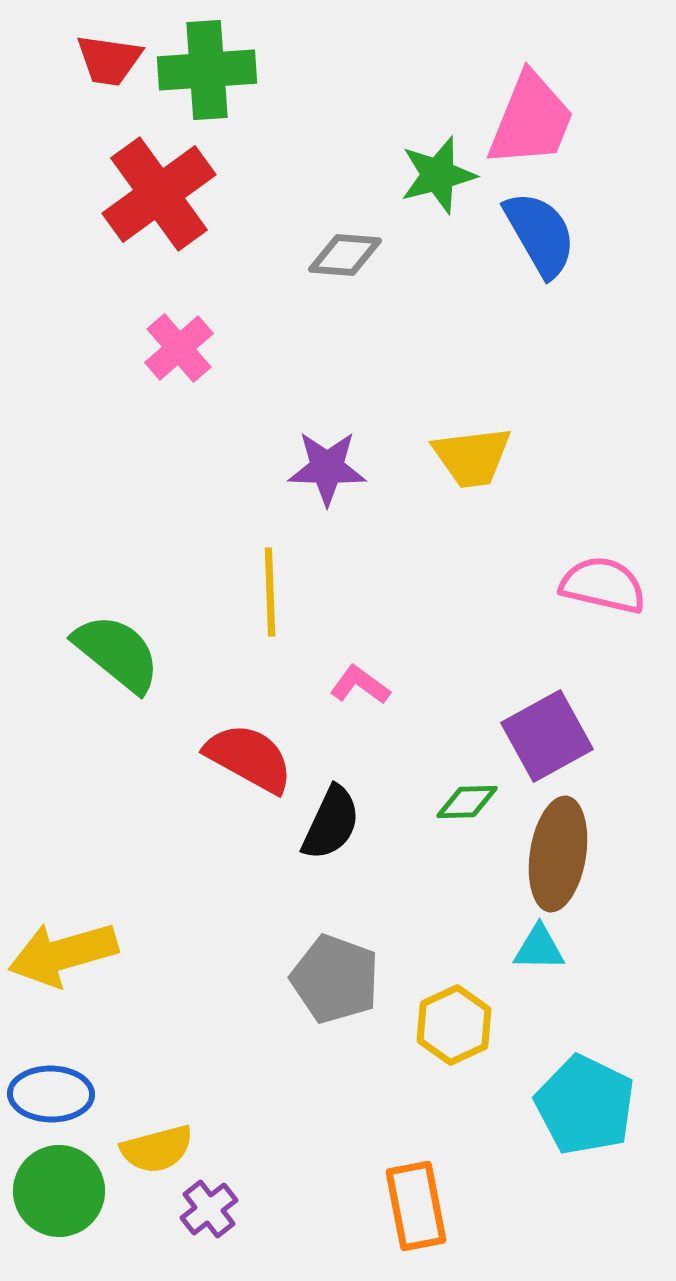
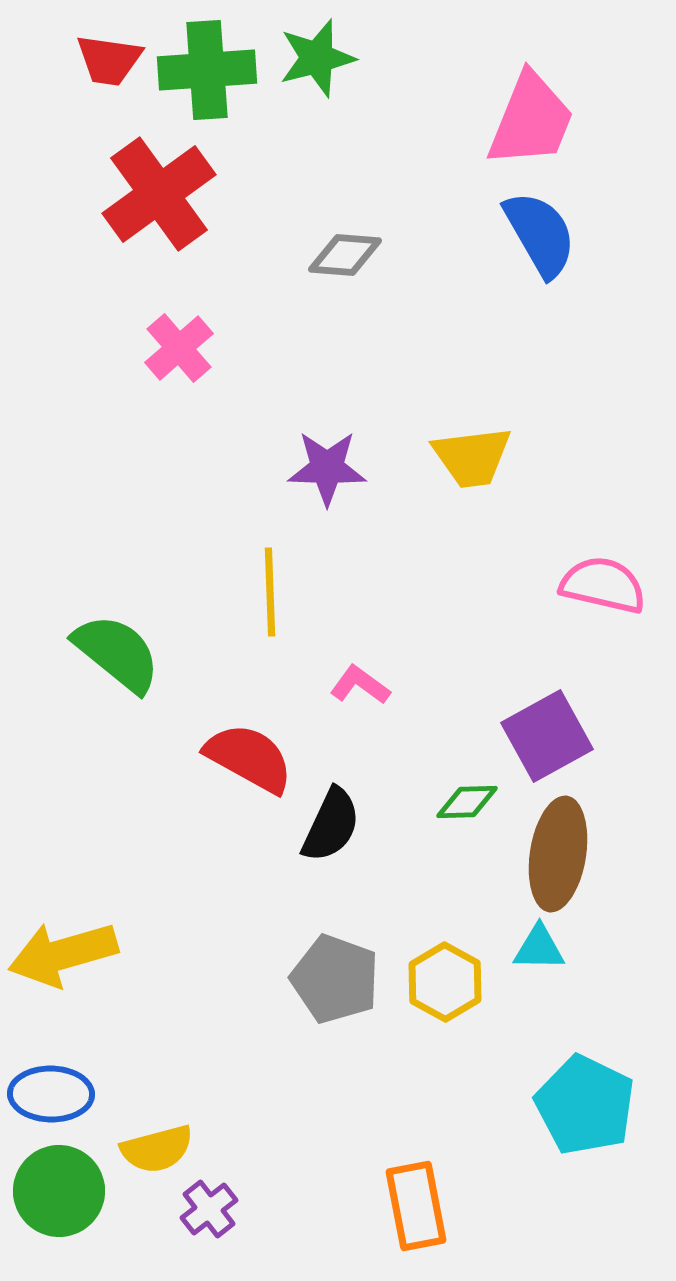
green star: moved 121 px left, 117 px up
black semicircle: moved 2 px down
yellow hexagon: moved 9 px left, 43 px up; rotated 6 degrees counterclockwise
